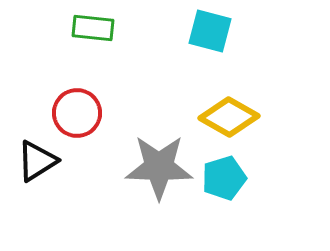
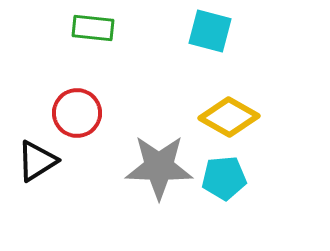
cyan pentagon: rotated 12 degrees clockwise
